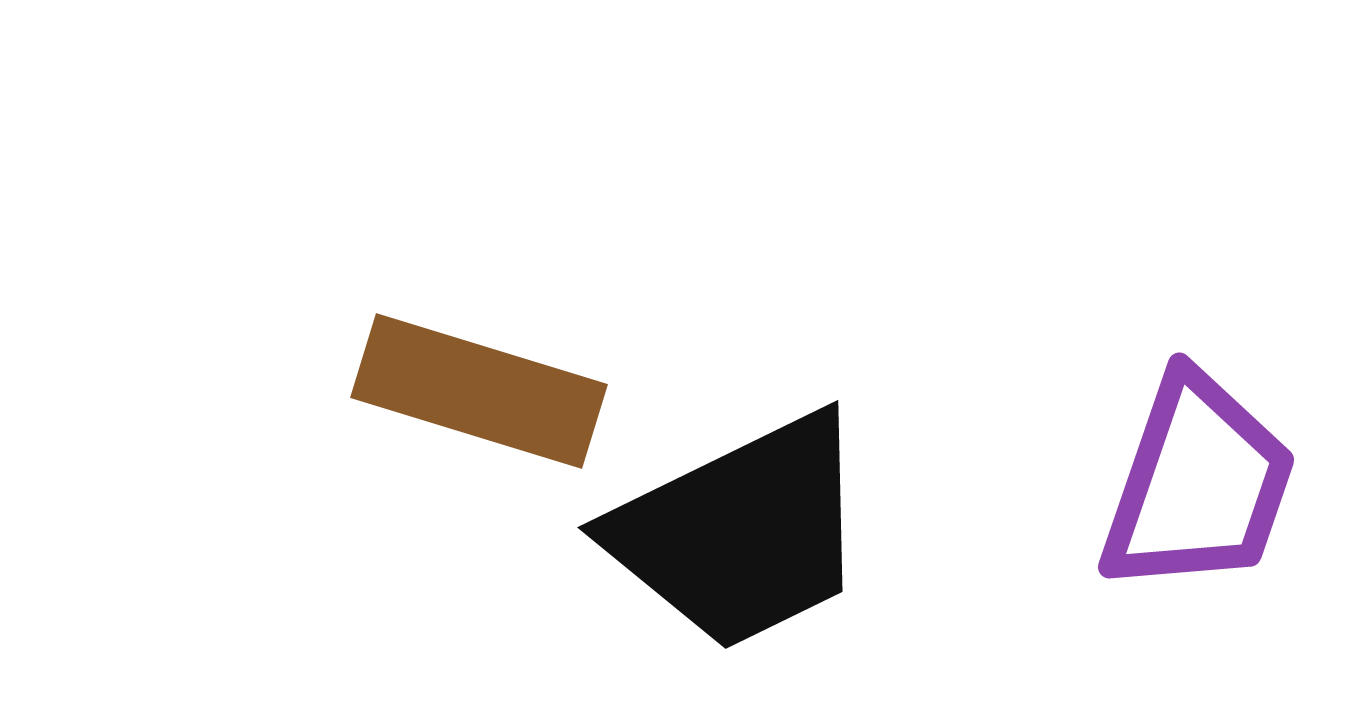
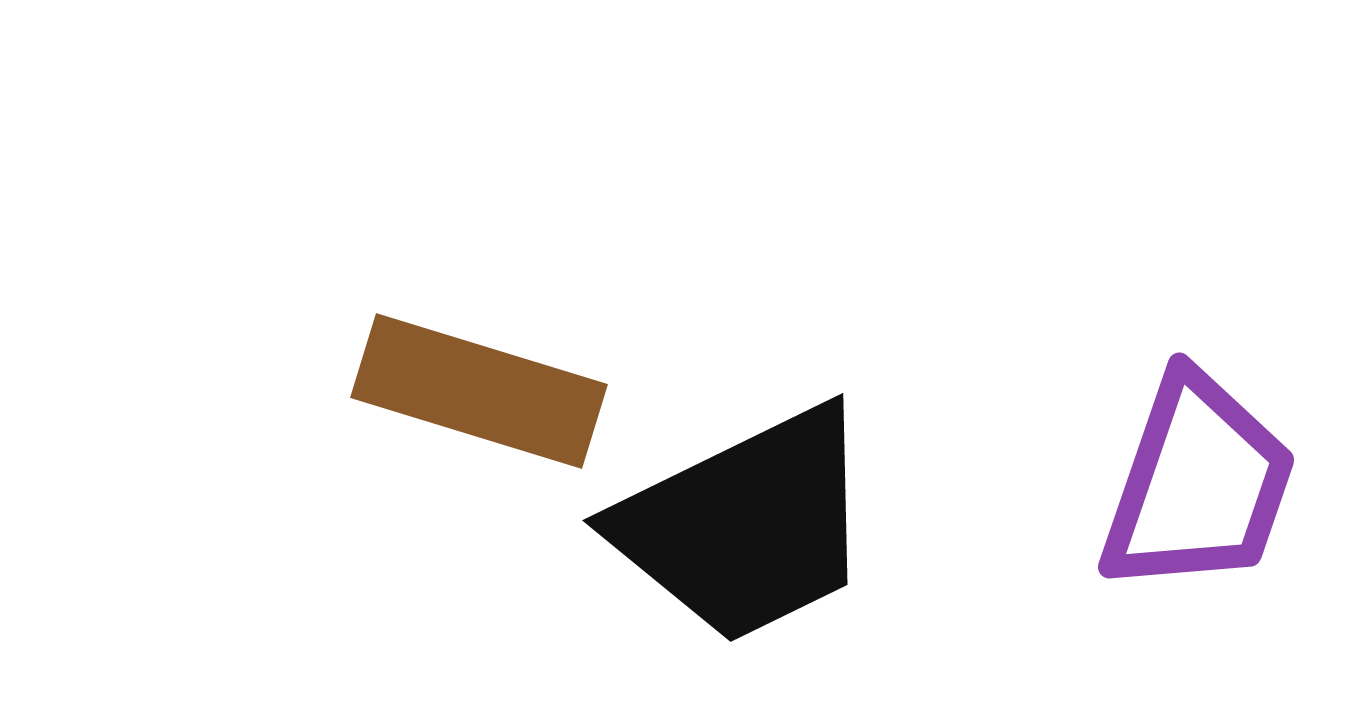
black trapezoid: moved 5 px right, 7 px up
